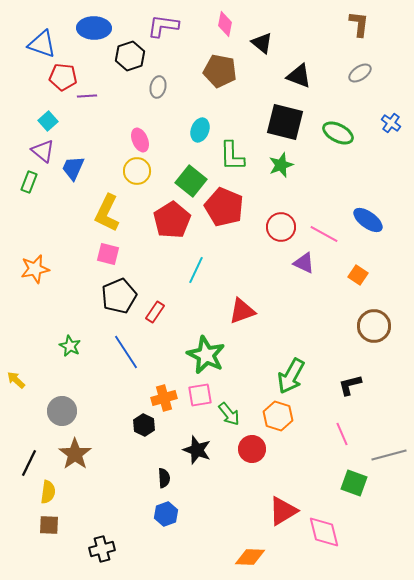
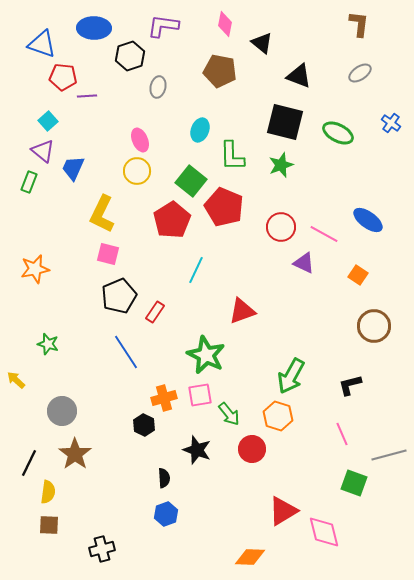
yellow L-shape at (107, 213): moved 5 px left, 1 px down
green star at (70, 346): moved 22 px left, 2 px up; rotated 10 degrees counterclockwise
